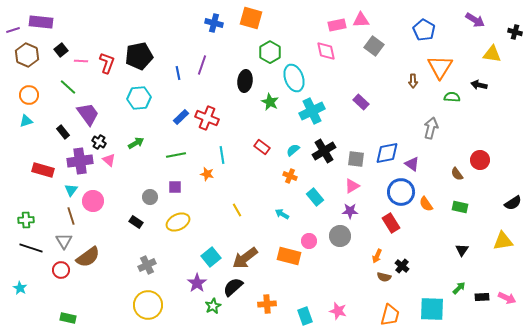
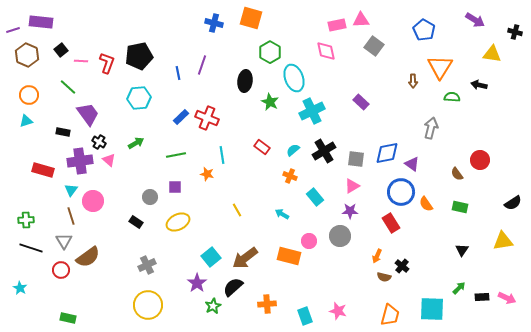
black rectangle at (63, 132): rotated 40 degrees counterclockwise
